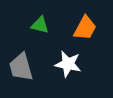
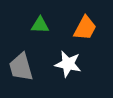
green triangle: rotated 12 degrees counterclockwise
